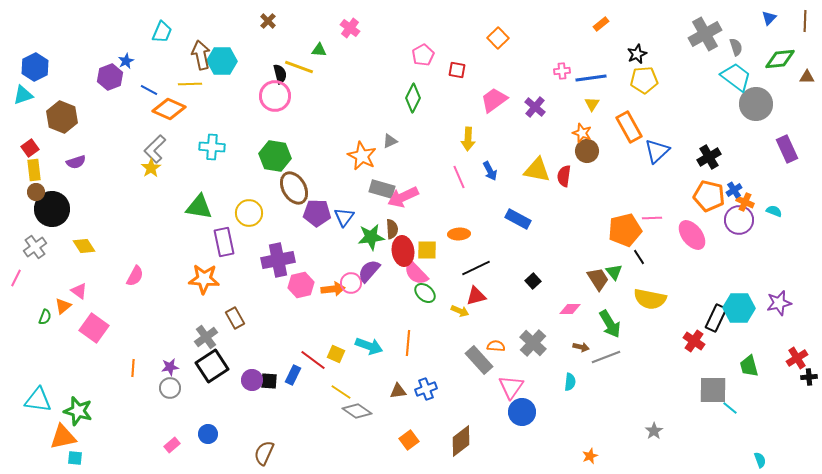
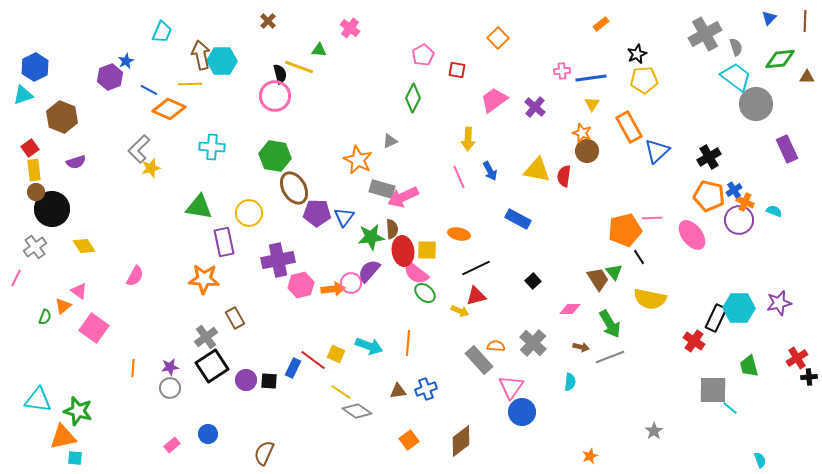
gray L-shape at (155, 149): moved 16 px left
orange star at (362, 156): moved 4 px left, 4 px down
yellow star at (151, 168): rotated 18 degrees clockwise
orange ellipse at (459, 234): rotated 15 degrees clockwise
pink semicircle at (416, 273): rotated 8 degrees counterclockwise
gray line at (606, 357): moved 4 px right
blue rectangle at (293, 375): moved 7 px up
purple circle at (252, 380): moved 6 px left
